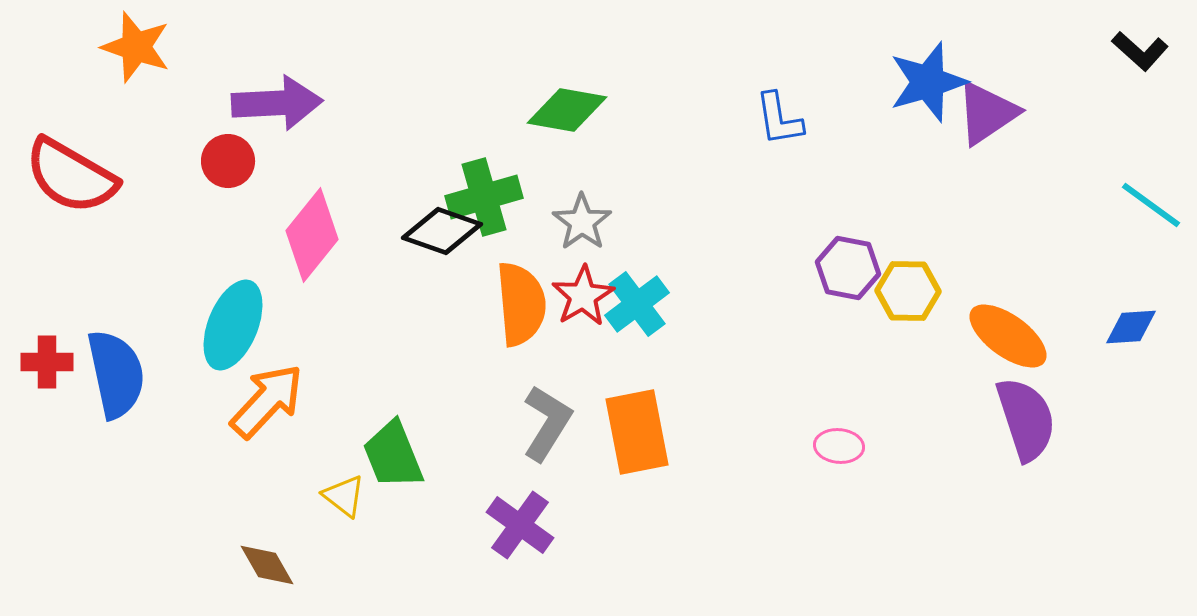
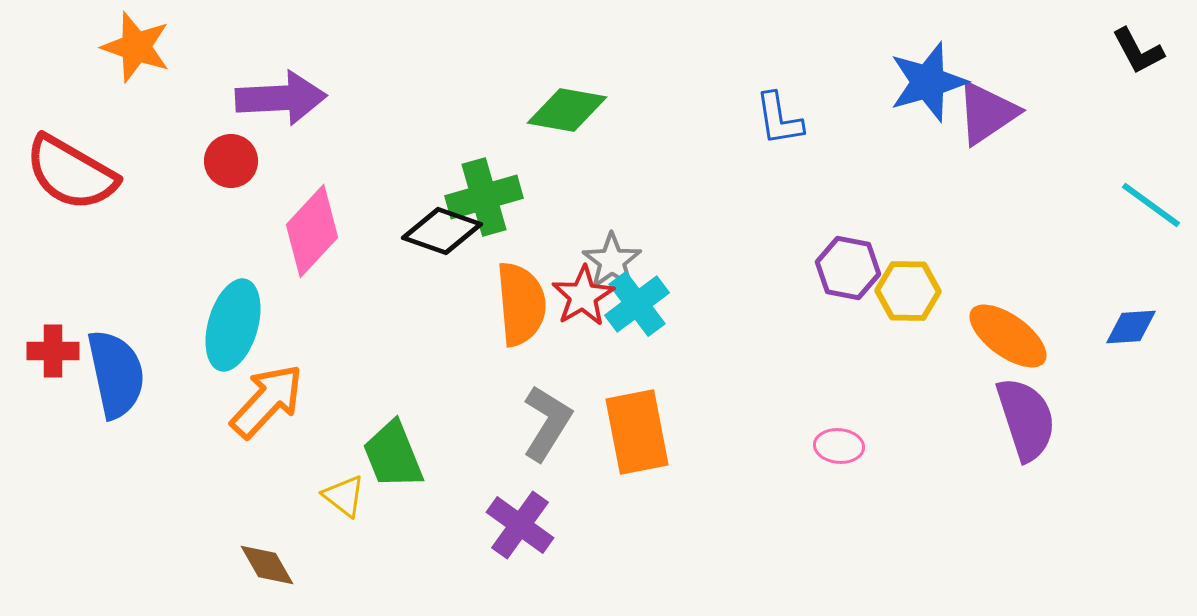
black L-shape: moved 2 px left; rotated 20 degrees clockwise
purple arrow: moved 4 px right, 5 px up
red circle: moved 3 px right
red semicircle: moved 3 px up
gray star: moved 30 px right, 39 px down
pink diamond: moved 4 px up; rotated 4 degrees clockwise
cyan ellipse: rotated 6 degrees counterclockwise
red cross: moved 6 px right, 11 px up
